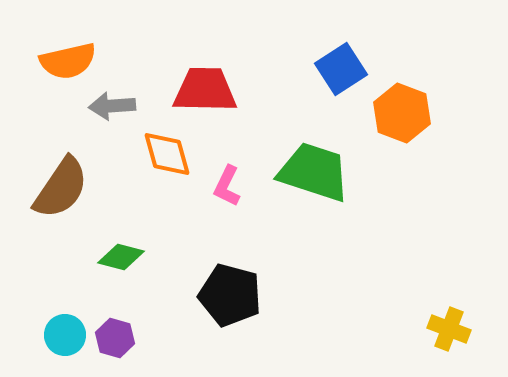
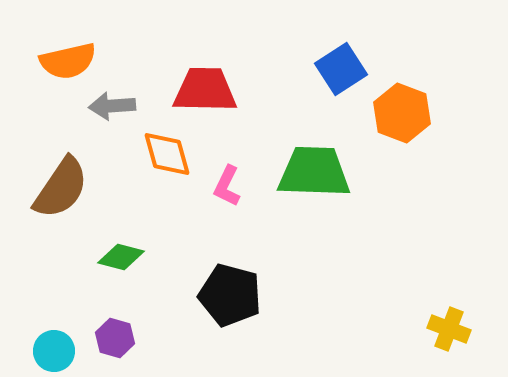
green trapezoid: rotated 16 degrees counterclockwise
cyan circle: moved 11 px left, 16 px down
